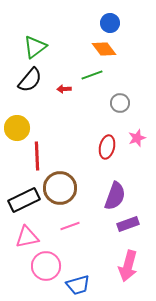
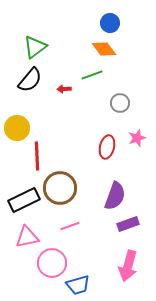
pink circle: moved 6 px right, 3 px up
